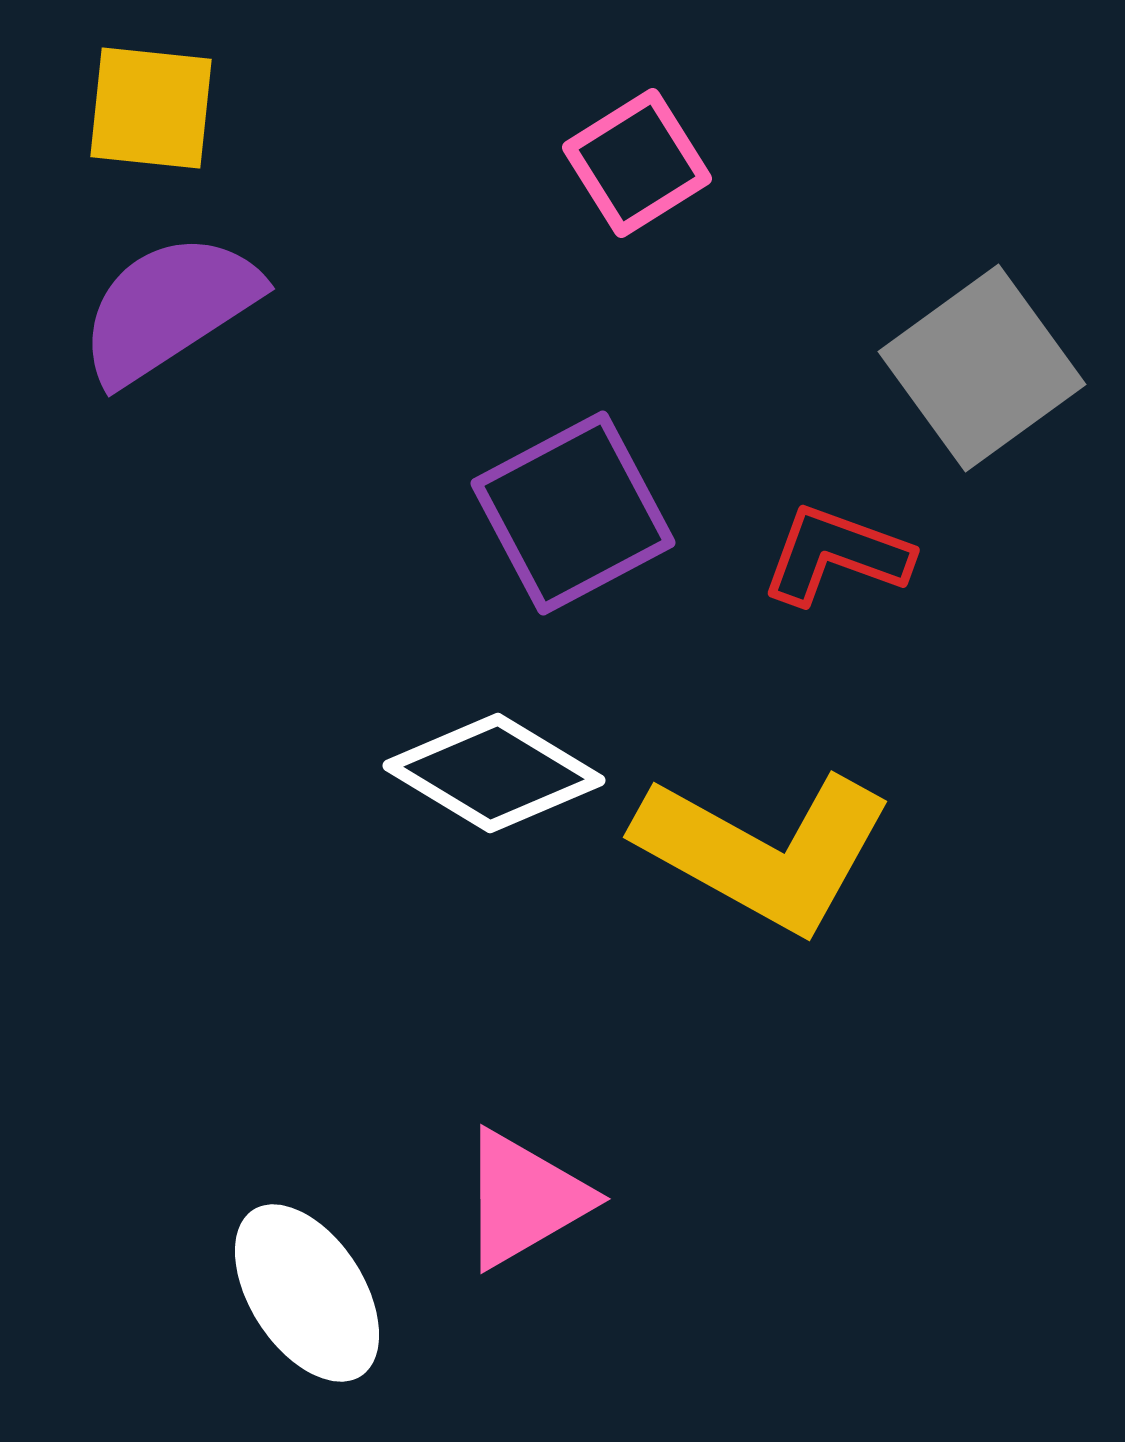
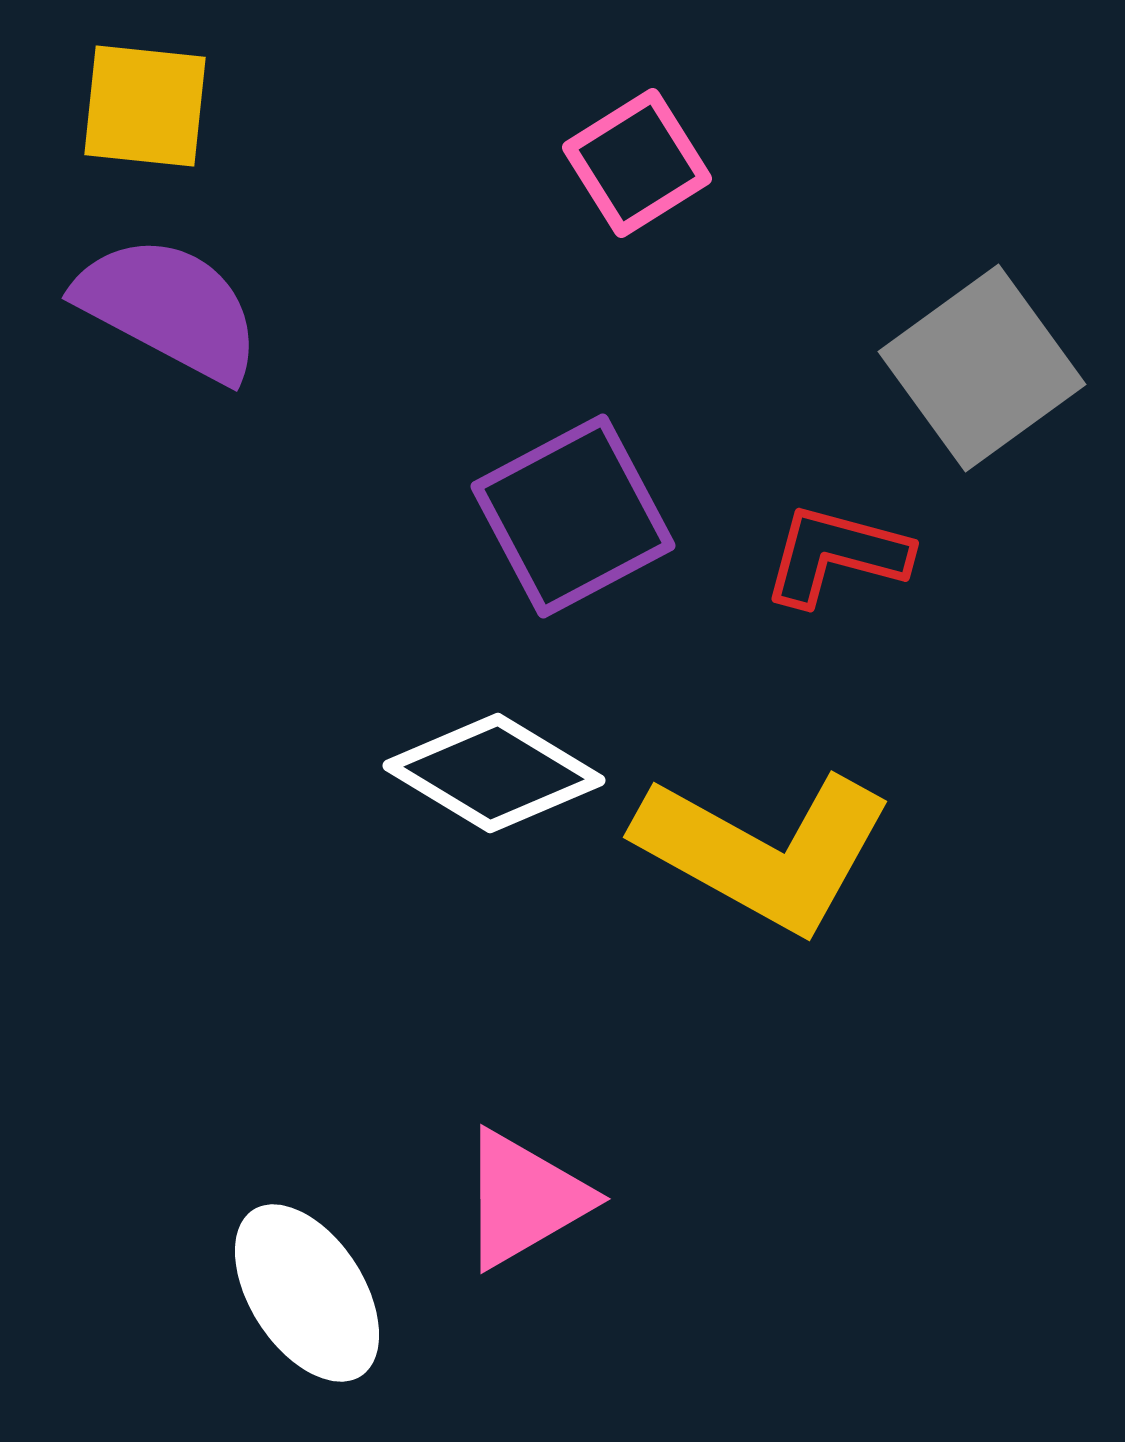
yellow square: moved 6 px left, 2 px up
purple semicircle: rotated 61 degrees clockwise
purple square: moved 3 px down
red L-shape: rotated 5 degrees counterclockwise
